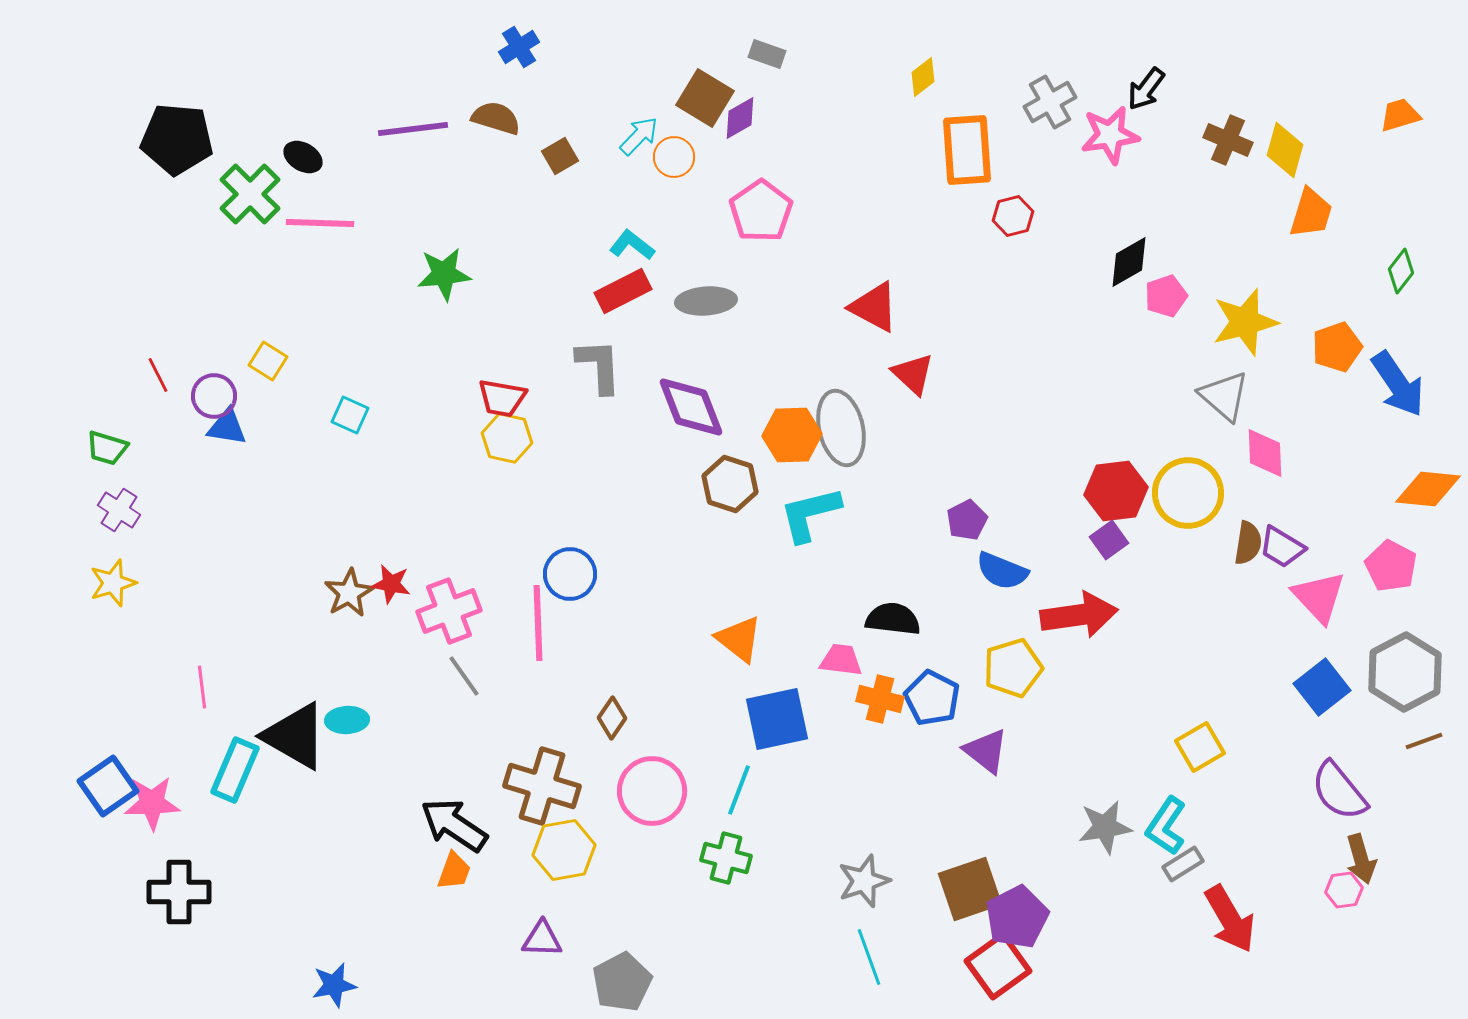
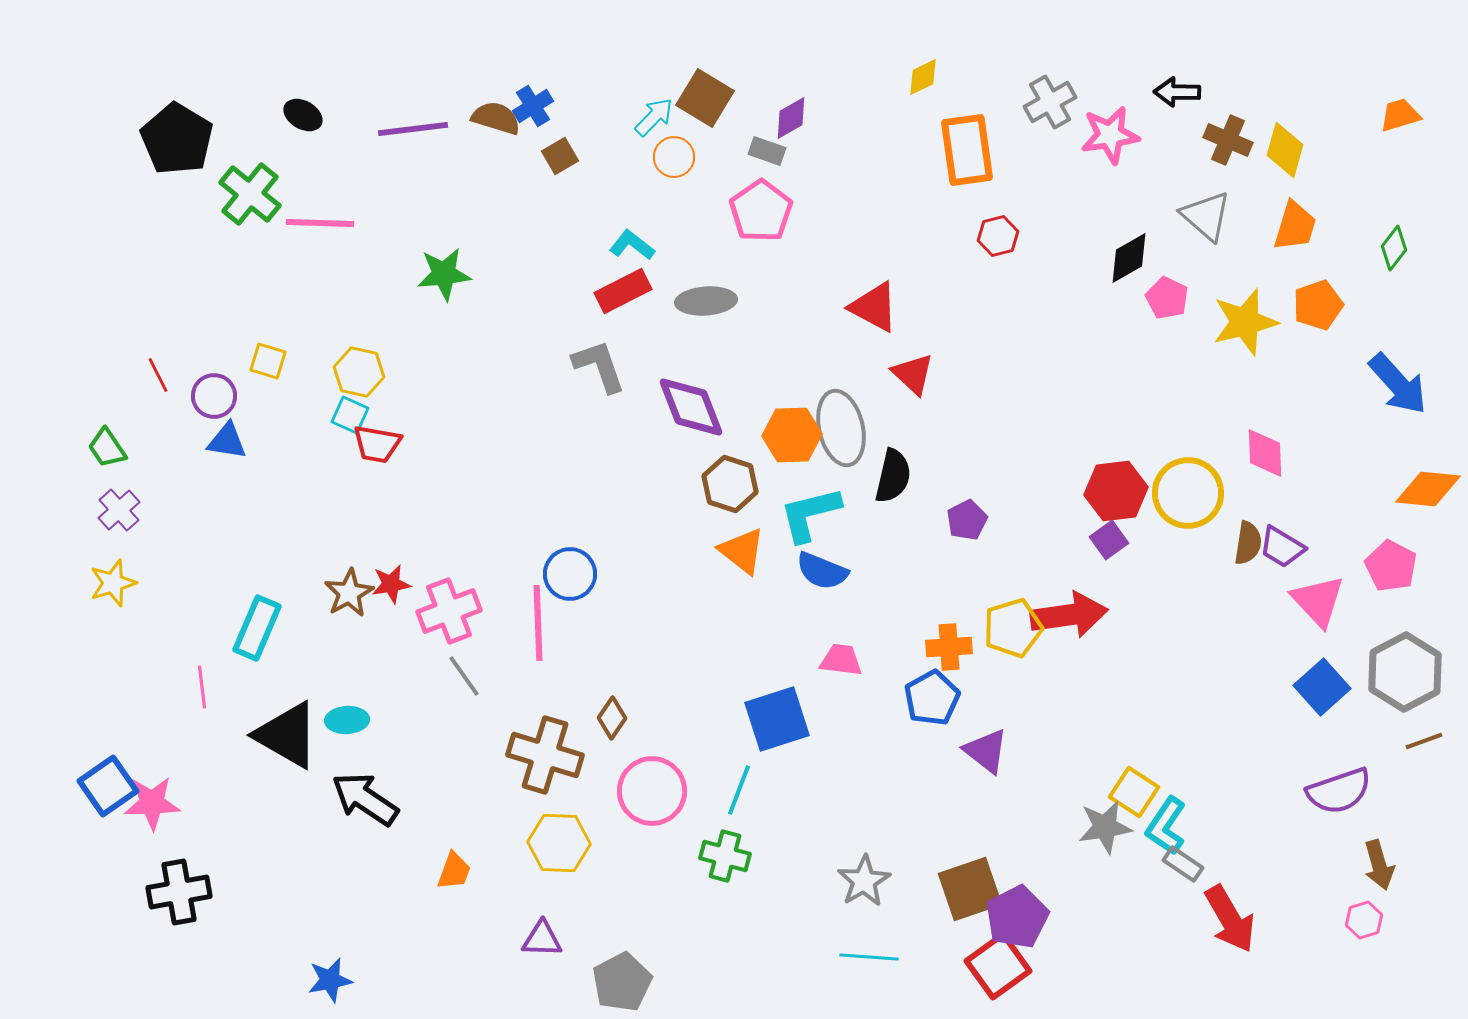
blue cross at (519, 47): moved 14 px right, 59 px down
gray rectangle at (767, 54): moved 97 px down
yellow diamond at (923, 77): rotated 12 degrees clockwise
black arrow at (1146, 89): moved 31 px right, 3 px down; rotated 54 degrees clockwise
purple diamond at (740, 118): moved 51 px right
cyan arrow at (639, 136): moved 15 px right, 19 px up
black pentagon at (177, 139): rotated 26 degrees clockwise
orange rectangle at (967, 150): rotated 4 degrees counterclockwise
black ellipse at (303, 157): moved 42 px up
green cross at (250, 194): rotated 6 degrees counterclockwise
orange trapezoid at (1311, 213): moved 16 px left, 13 px down
red hexagon at (1013, 216): moved 15 px left, 20 px down
black diamond at (1129, 262): moved 4 px up
green diamond at (1401, 271): moved 7 px left, 23 px up
pink pentagon at (1166, 296): moved 1 px right, 2 px down; rotated 27 degrees counterclockwise
orange pentagon at (1337, 347): moved 19 px left, 42 px up
yellow square at (268, 361): rotated 15 degrees counterclockwise
gray L-shape at (599, 366): rotated 16 degrees counterclockwise
blue arrow at (1398, 384): rotated 8 degrees counterclockwise
gray triangle at (1224, 396): moved 18 px left, 180 px up
red trapezoid at (502, 398): moved 125 px left, 46 px down
blue triangle at (227, 427): moved 14 px down
yellow hexagon at (507, 438): moved 148 px left, 66 px up
green trapezoid at (107, 448): rotated 39 degrees clockwise
purple cross at (119, 510): rotated 15 degrees clockwise
blue semicircle at (1002, 571): moved 180 px left
red star at (391, 584): rotated 21 degrees counterclockwise
pink triangle at (1319, 597): moved 1 px left, 4 px down
red arrow at (1079, 615): moved 10 px left
black semicircle at (893, 619): moved 143 px up; rotated 96 degrees clockwise
orange triangle at (739, 639): moved 3 px right, 88 px up
yellow pentagon at (1013, 668): moved 40 px up
blue square at (1322, 687): rotated 4 degrees counterclockwise
blue pentagon at (932, 698): rotated 16 degrees clockwise
orange cross at (880, 699): moved 69 px right, 52 px up; rotated 18 degrees counterclockwise
blue square at (777, 719): rotated 6 degrees counterclockwise
black triangle at (295, 736): moved 8 px left, 1 px up
yellow square at (1200, 747): moved 66 px left, 45 px down; rotated 27 degrees counterclockwise
cyan rectangle at (235, 770): moved 22 px right, 142 px up
brown cross at (542, 786): moved 3 px right, 31 px up
purple semicircle at (1339, 791): rotated 70 degrees counterclockwise
black arrow at (454, 825): moved 89 px left, 26 px up
yellow hexagon at (564, 850): moved 5 px left, 7 px up; rotated 12 degrees clockwise
green cross at (726, 858): moved 1 px left, 2 px up
brown arrow at (1361, 859): moved 18 px right, 6 px down
gray rectangle at (1183, 864): rotated 66 degrees clockwise
gray star at (864, 881): rotated 12 degrees counterclockwise
pink hexagon at (1344, 890): moved 20 px right, 30 px down; rotated 9 degrees counterclockwise
black cross at (179, 892): rotated 10 degrees counterclockwise
cyan line at (869, 957): rotated 66 degrees counterclockwise
blue star at (334, 985): moved 4 px left, 5 px up
